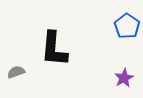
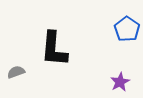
blue pentagon: moved 3 px down
purple star: moved 4 px left, 4 px down
